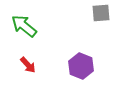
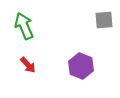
gray square: moved 3 px right, 7 px down
green arrow: rotated 28 degrees clockwise
